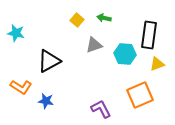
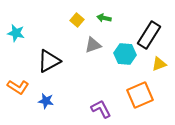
black rectangle: rotated 24 degrees clockwise
gray triangle: moved 1 px left
yellow triangle: moved 2 px right
orange L-shape: moved 3 px left
